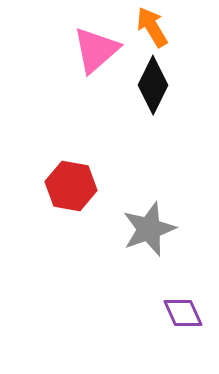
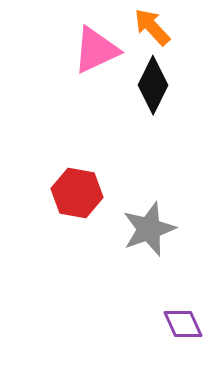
orange arrow: rotated 12 degrees counterclockwise
pink triangle: rotated 16 degrees clockwise
red hexagon: moved 6 px right, 7 px down
purple diamond: moved 11 px down
